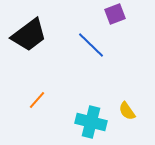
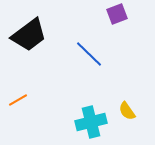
purple square: moved 2 px right
blue line: moved 2 px left, 9 px down
orange line: moved 19 px left; rotated 18 degrees clockwise
cyan cross: rotated 28 degrees counterclockwise
